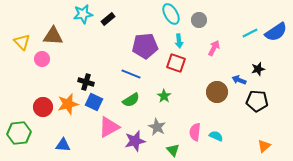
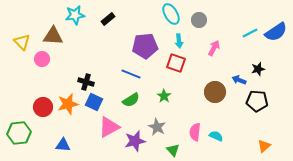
cyan star: moved 8 px left, 1 px down
brown circle: moved 2 px left
